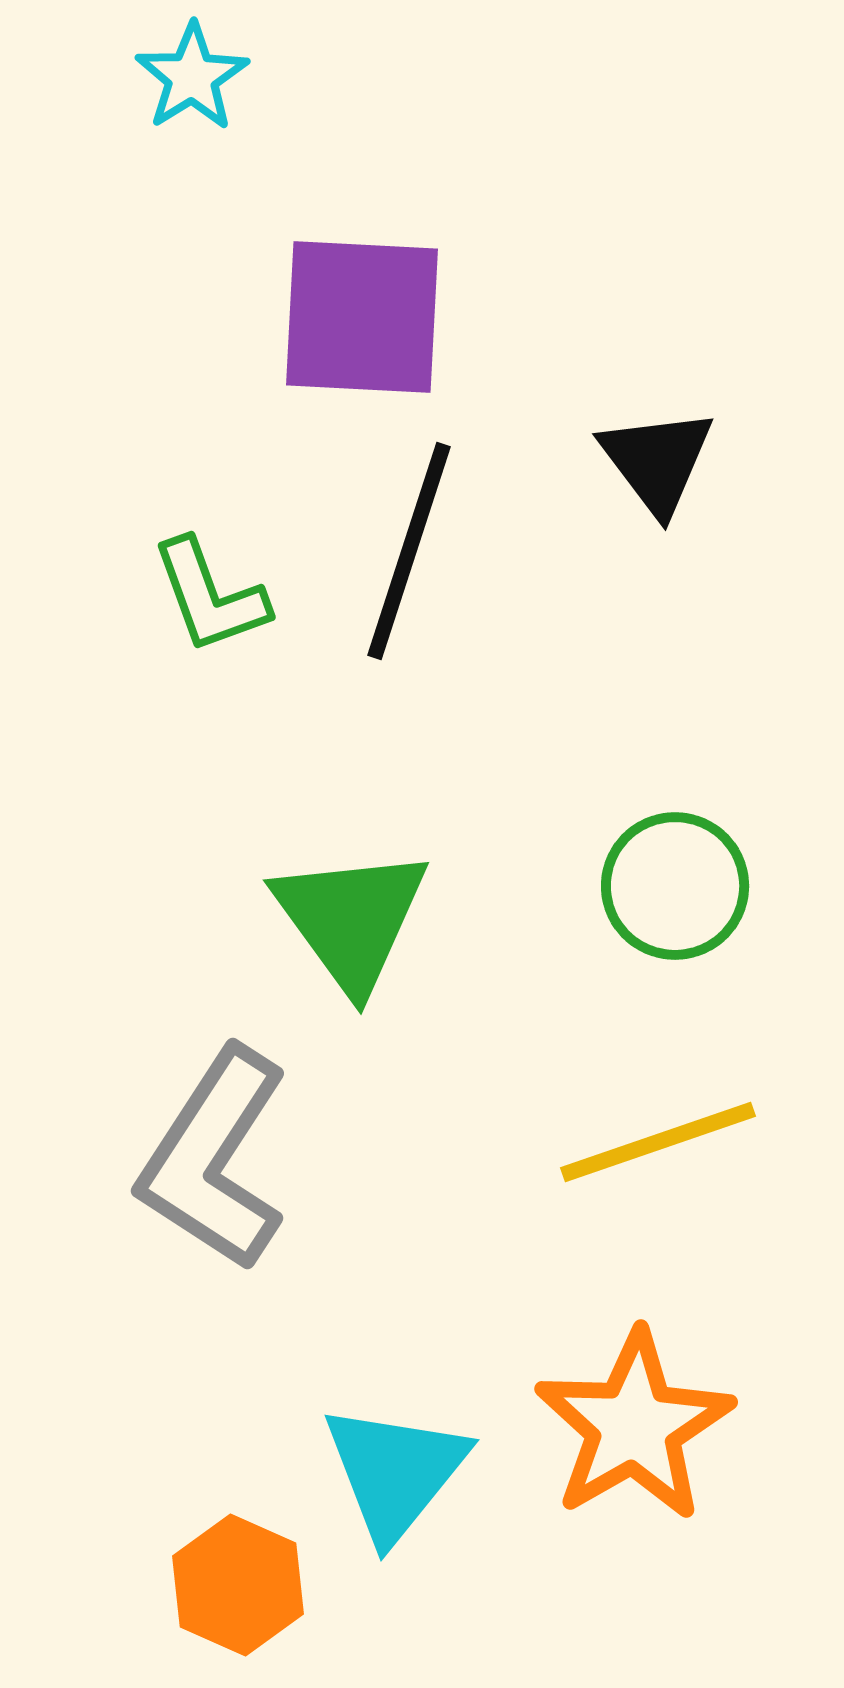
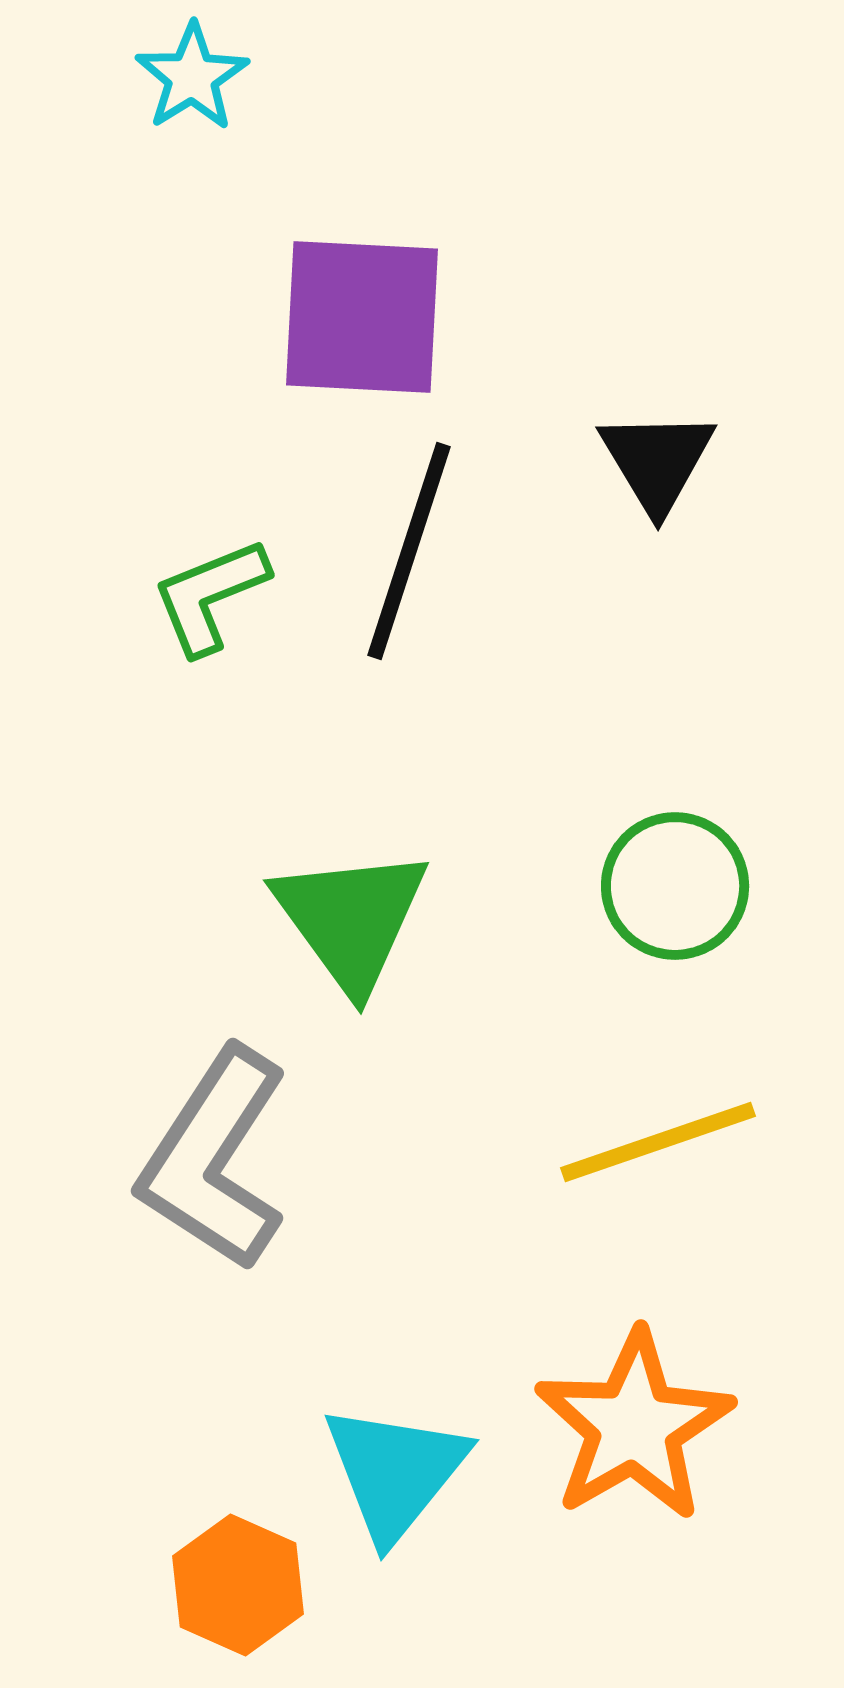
black triangle: rotated 6 degrees clockwise
green L-shape: rotated 88 degrees clockwise
